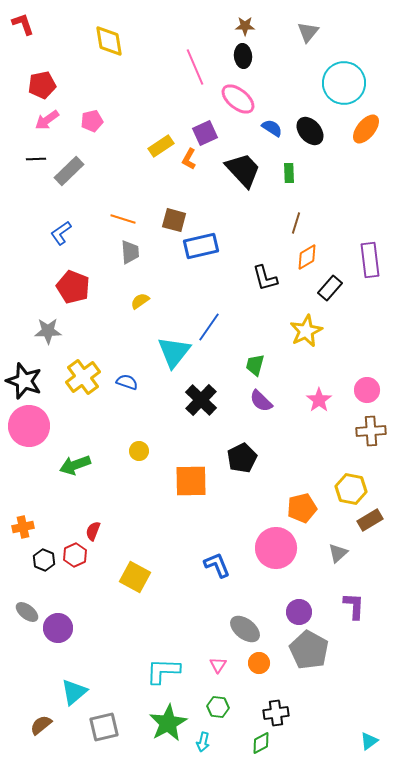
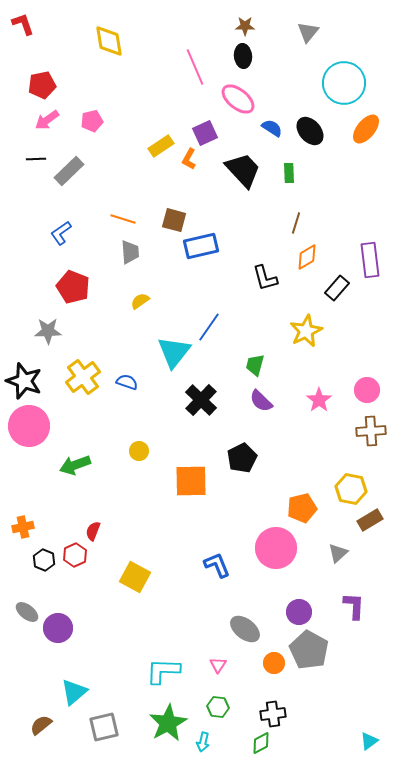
black rectangle at (330, 288): moved 7 px right
orange circle at (259, 663): moved 15 px right
black cross at (276, 713): moved 3 px left, 1 px down
